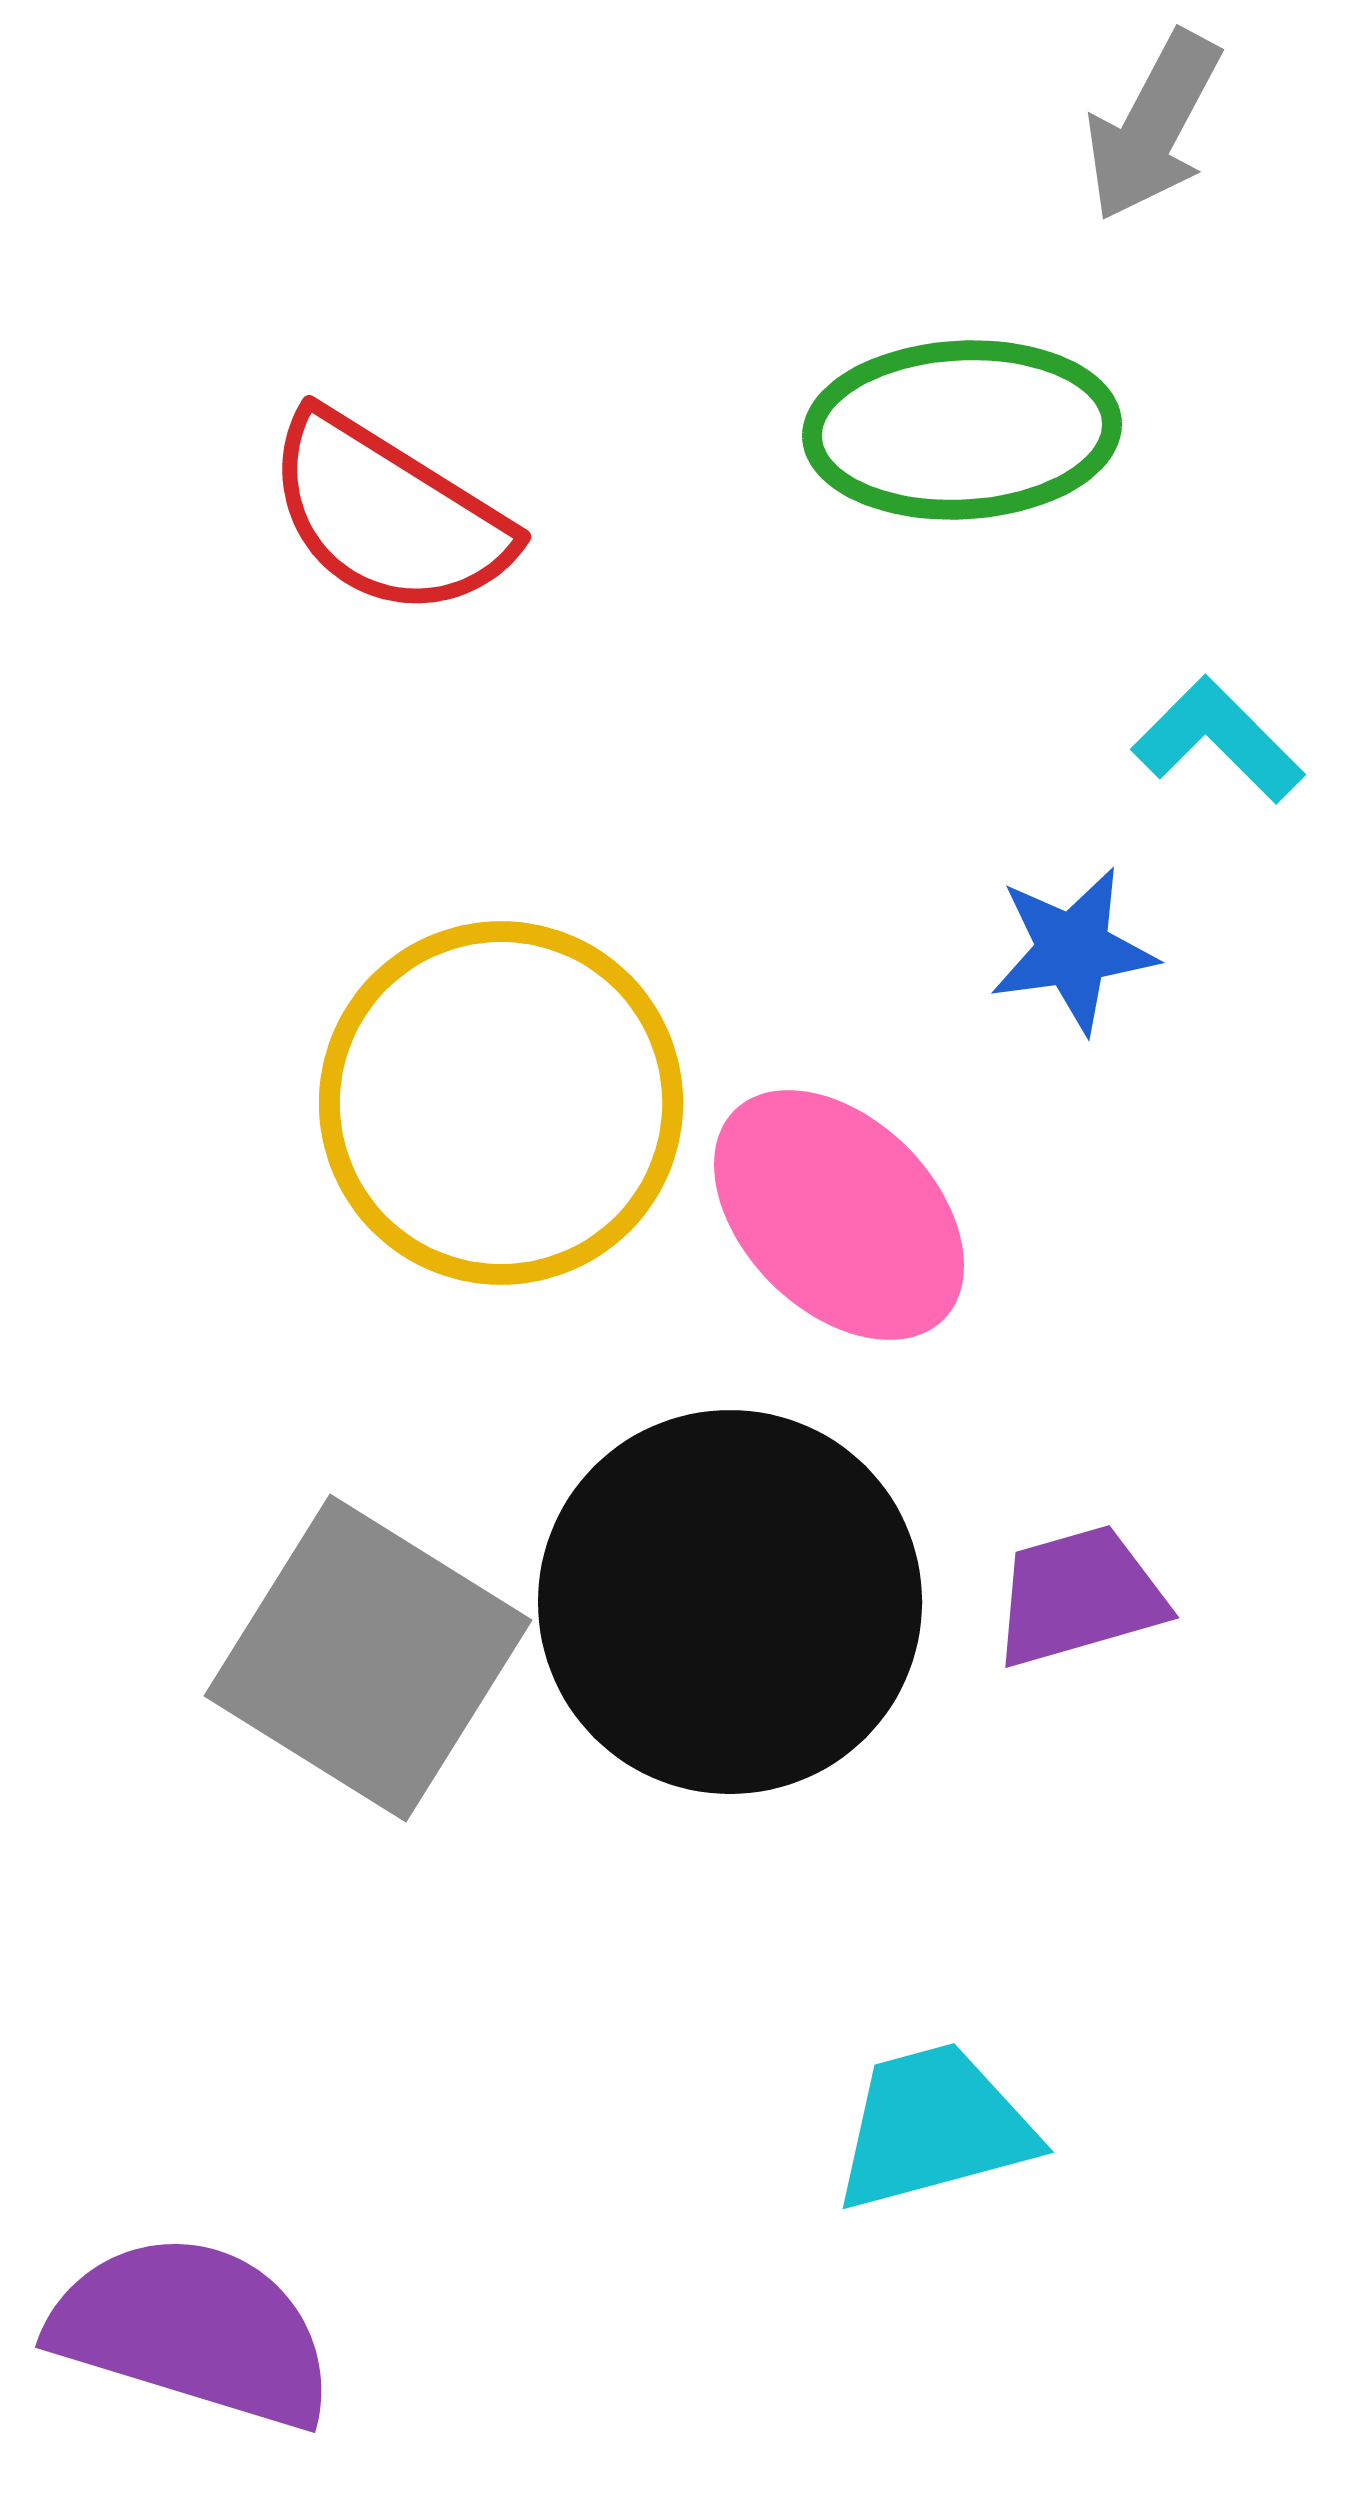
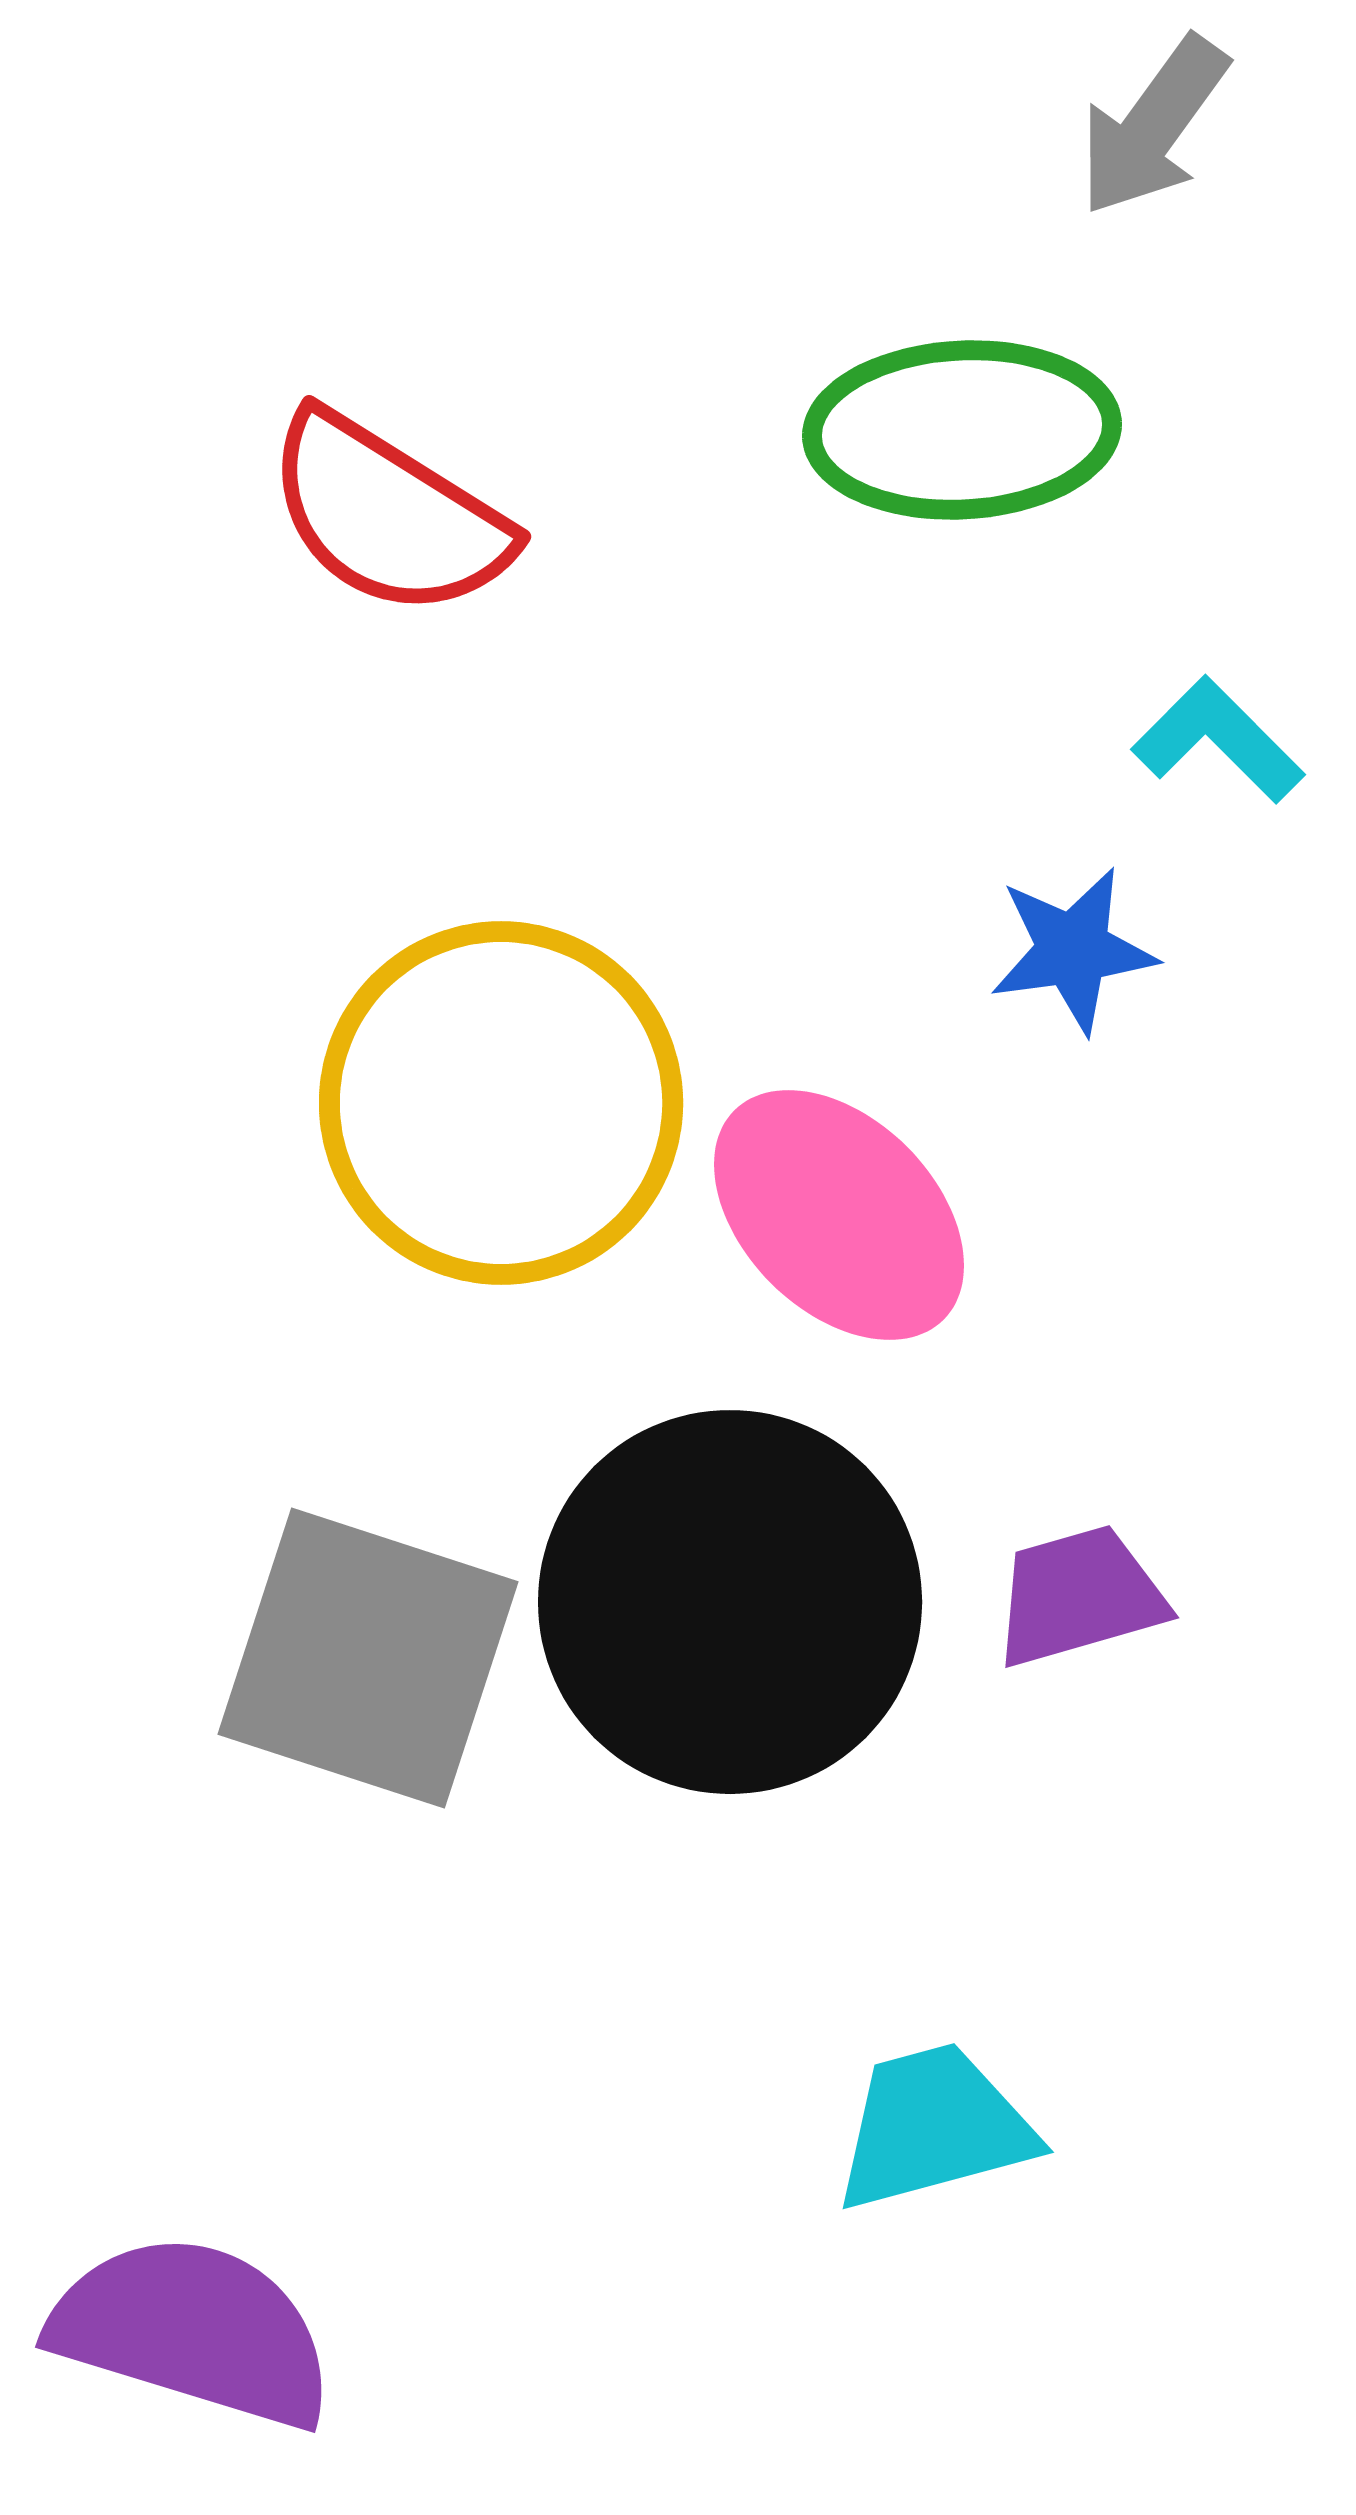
gray arrow: rotated 8 degrees clockwise
gray square: rotated 14 degrees counterclockwise
